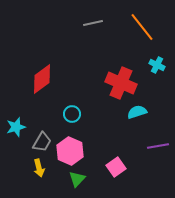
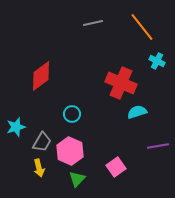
cyan cross: moved 4 px up
red diamond: moved 1 px left, 3 px up
